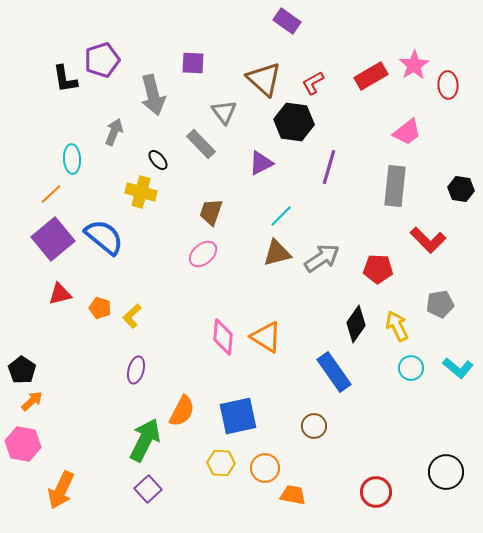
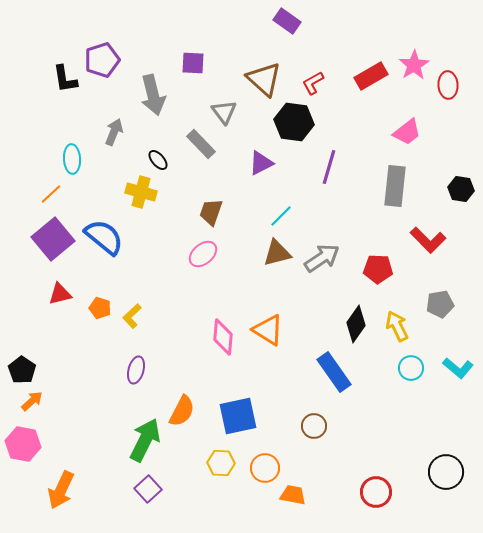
orange triangle at (266, 337): moved 2 px right, 7 px up
